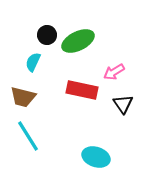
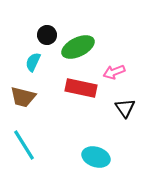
green ellipse: moved 6 px down
pink arrow: rotated 10 degrees clockwise
red rectangle: moved 1 px left, 2 px up
black triangle: moved 2 px right, 4 px down
cyan line: moved 4 px left, 9 px down
